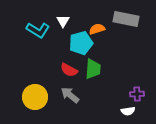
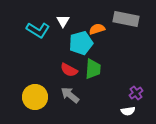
purple cross: moved 1 px left, 1 px up; rotated 32 degrees counterclockwise
